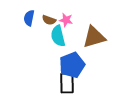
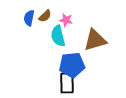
brown semicircle: moved 4 px left, 4 px up; rotated 64 degrees counterclockwise
brown triangle: moved 1 px right, 3 px down
blue pentagon: rotated 15 degrees clockwise
